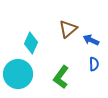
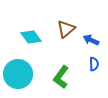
brown triangle: moved 2 px left
cyan diamond: moved 6 px up; rotated 60 degrees counterclockwise
